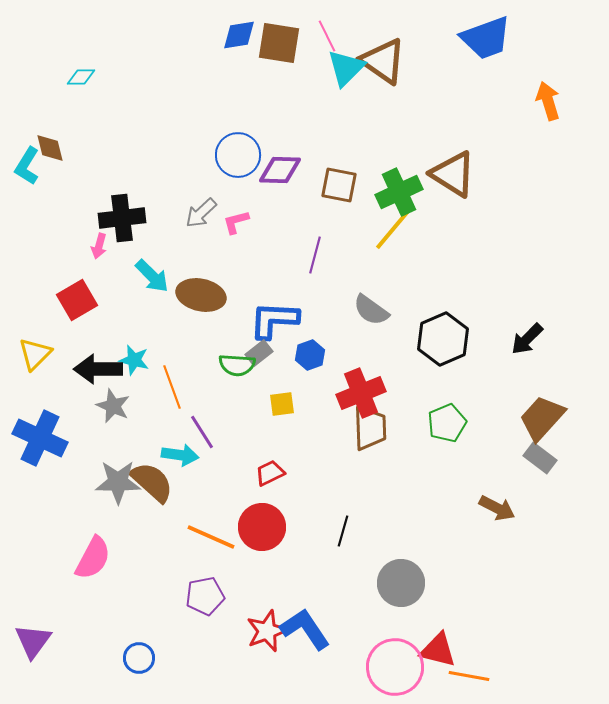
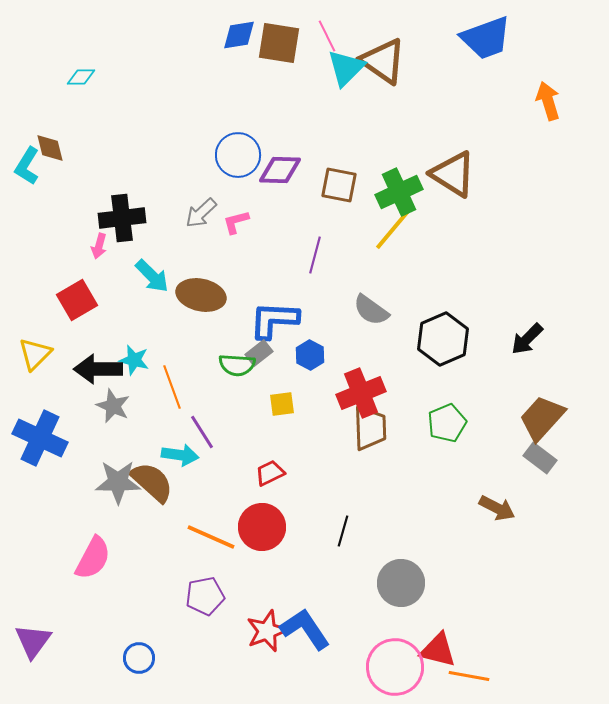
blue hexagon at (310, 355): rotated 12 degrees counterclockwise
